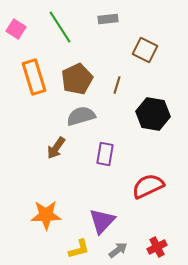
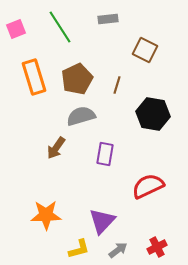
pink square: rotated 36 degrees clockwise
